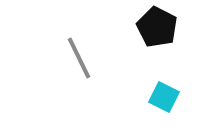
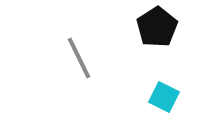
black pentagon: rotated 12 degrees clockwise
